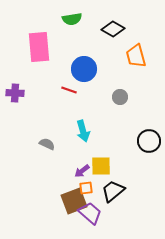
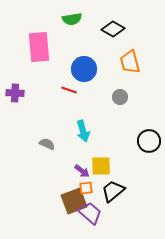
orange trapezoid: moved 6 px left, 6 px down
purple arrow: rotated 105 degrees counterclockwise
